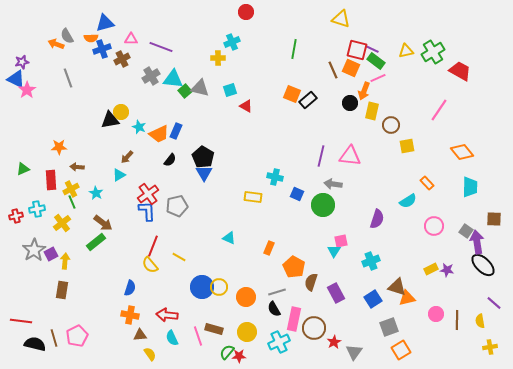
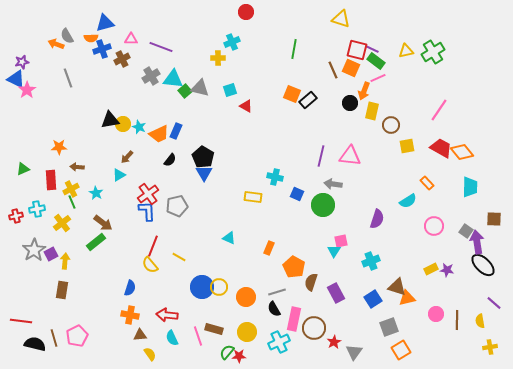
red trapezoid at (460, 71): moved 19 px left, 77 px down
yellow circle at (121, 112): moved 2 px right, 12 px down
